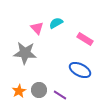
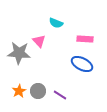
cyan semicircle: rotated 128 degrees counterclockwise
pink triangle: moved 2 px right, 13 px down
pink rectangle: rotated 28 degrees counterclockwise
gray star: moved 6 px left
blue ellipse: moved 2 px right, 6 px up
gray circle: moved 1 px left, 1 px down
